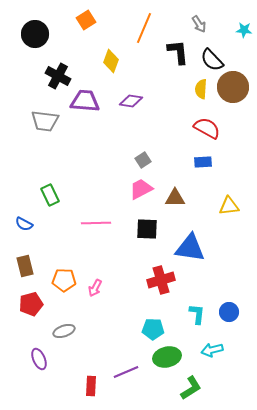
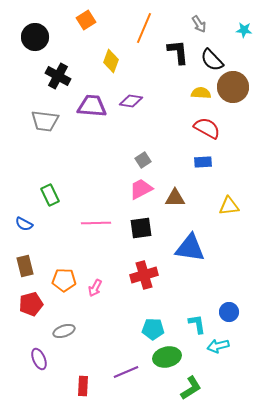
black circle: moved 3 px down
yellow semicircle: moved 4 px down; rotated 90 degrees clockwise
purple trapezoid: moved 7 px right, 5 px down
black square: moved 6 px left, 1 px up; rotated 10 degrees counterclockwise
red cross: moved 17 px left, 5 px up
cyan L-shape: moved 10 px down; rotated 15 degrees counterclockwise
cyan arrow: moved 6 px right, 4 px up
red rectangle: moved 8 px left
